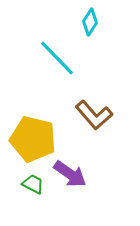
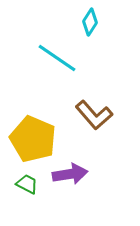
cyan line: rotated 12 degrees counterclockwise
yellow pentagon: rotated 9 degrees clockwise
purple arrow: rotated 44 degrees counterclockwise
green trapezoid: moved 6 px left
